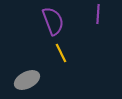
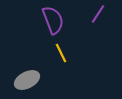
purple line: rotated 30 degrees clockwise
purple semicircle: moved 1 px up
